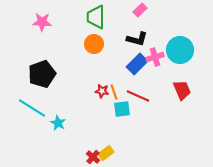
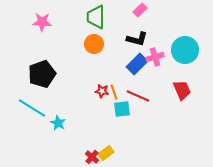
cyan circle: moved 5 px right
red cross: moved 1 px left
